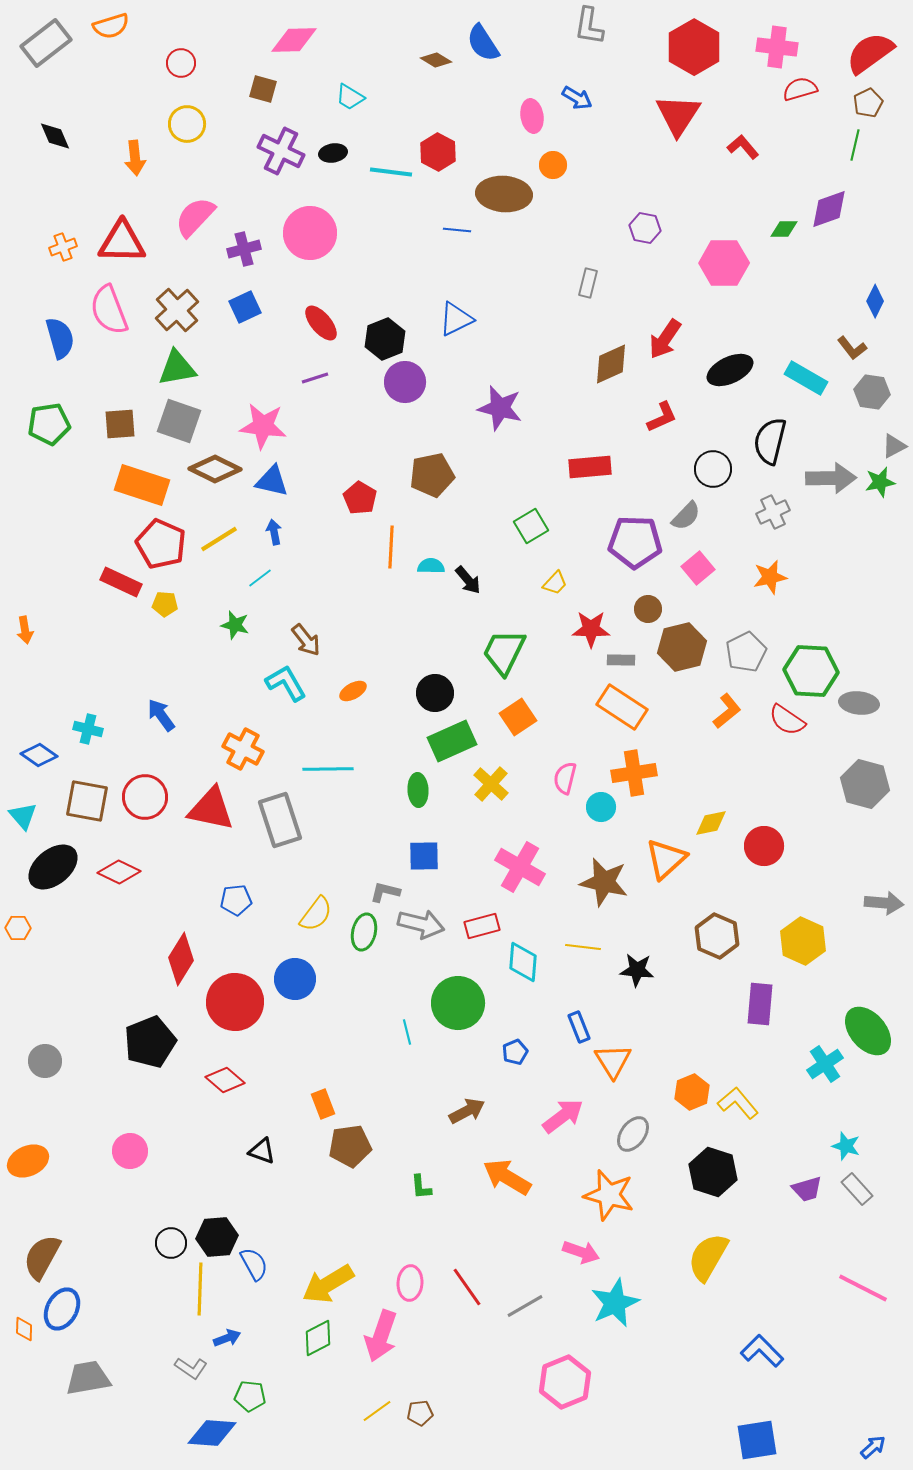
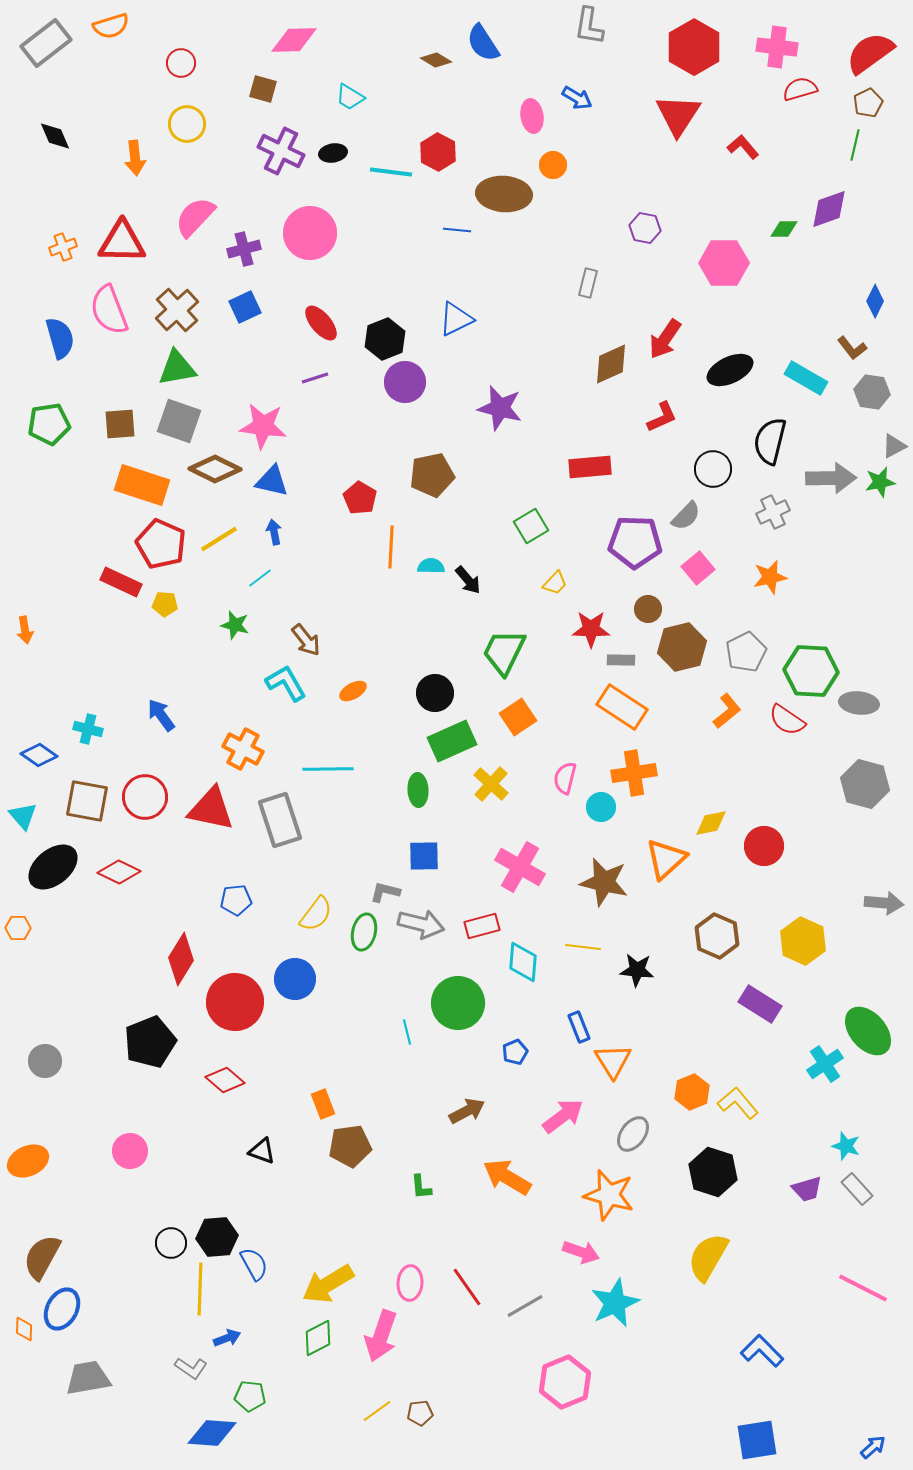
purple rectangle at (760, 1004): rotated 63 degrees counterclockwise
